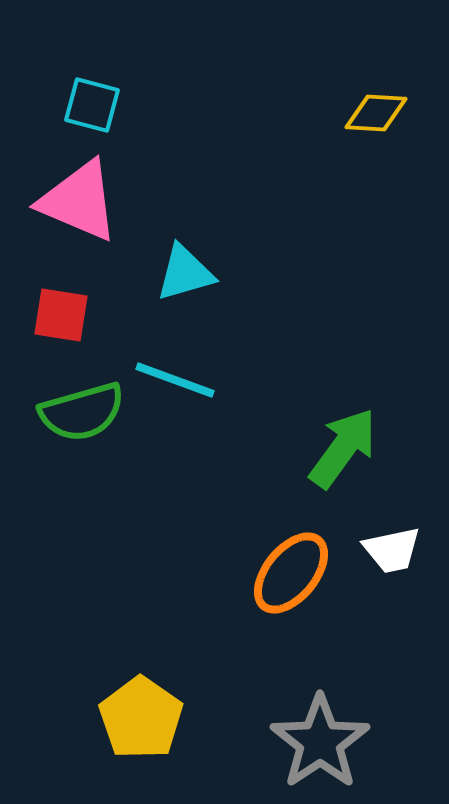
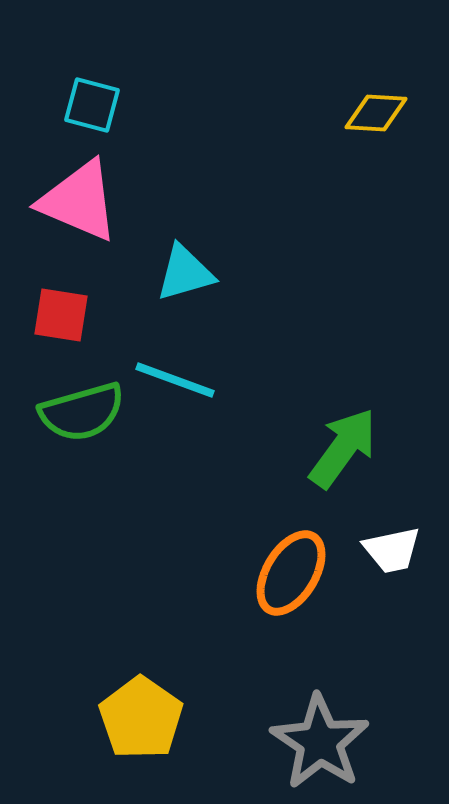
orange ellipse: rotated 8 degrees counterclockwise
gray star: rotated 4 degrees counterclockwise
